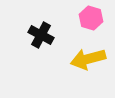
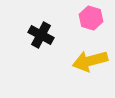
yellow arrow: moved 2 px right, 2 px down
